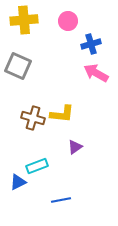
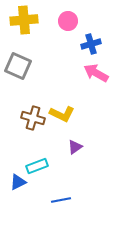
yellow L-shape: rotated 20 degrees clockwise
